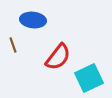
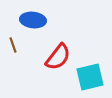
cyan square: moved 1 px right, 1 px up; rotated 12 degrees clockwise
